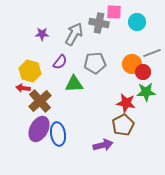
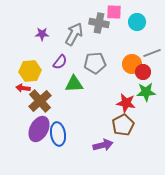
yellow hexagon: rotated 20 degrees counterclockwise
